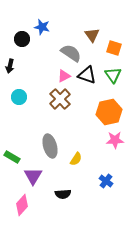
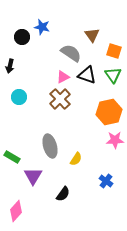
black circle: moved 2 px up
orange square: moved 3 px down
pink triangle: moved 1 px left, 1 px down
black semicircle: rotated 49 degrees counterclockwise
pink diamond: moved 6 px left, 6 px down
